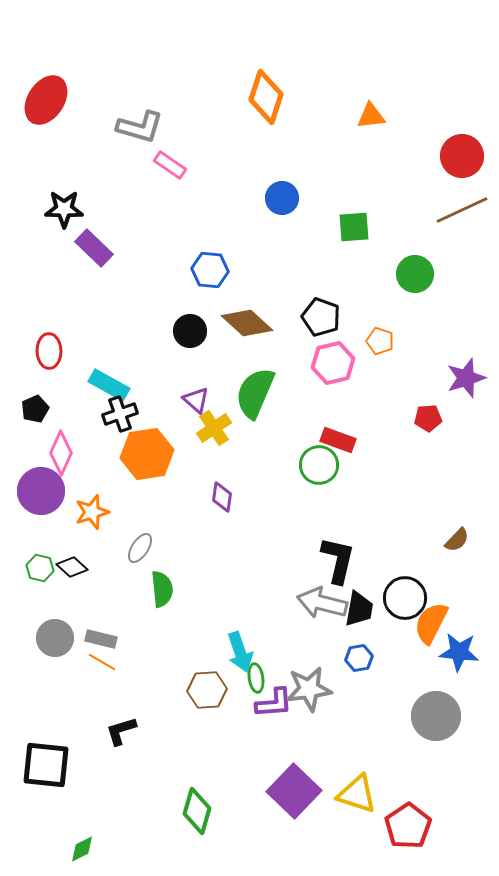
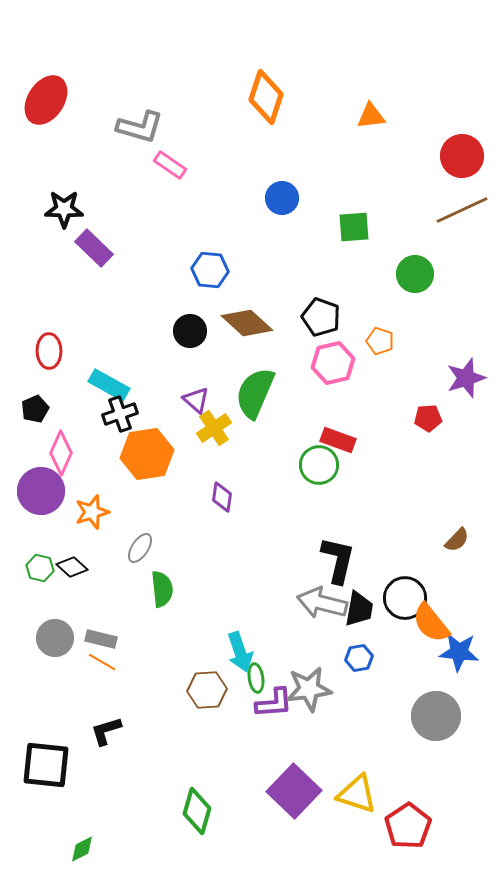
orange semicircle at (431, 623): rotated 66 degrees counterclockwise
black L-shape at (121, 731): moved 15 px left
